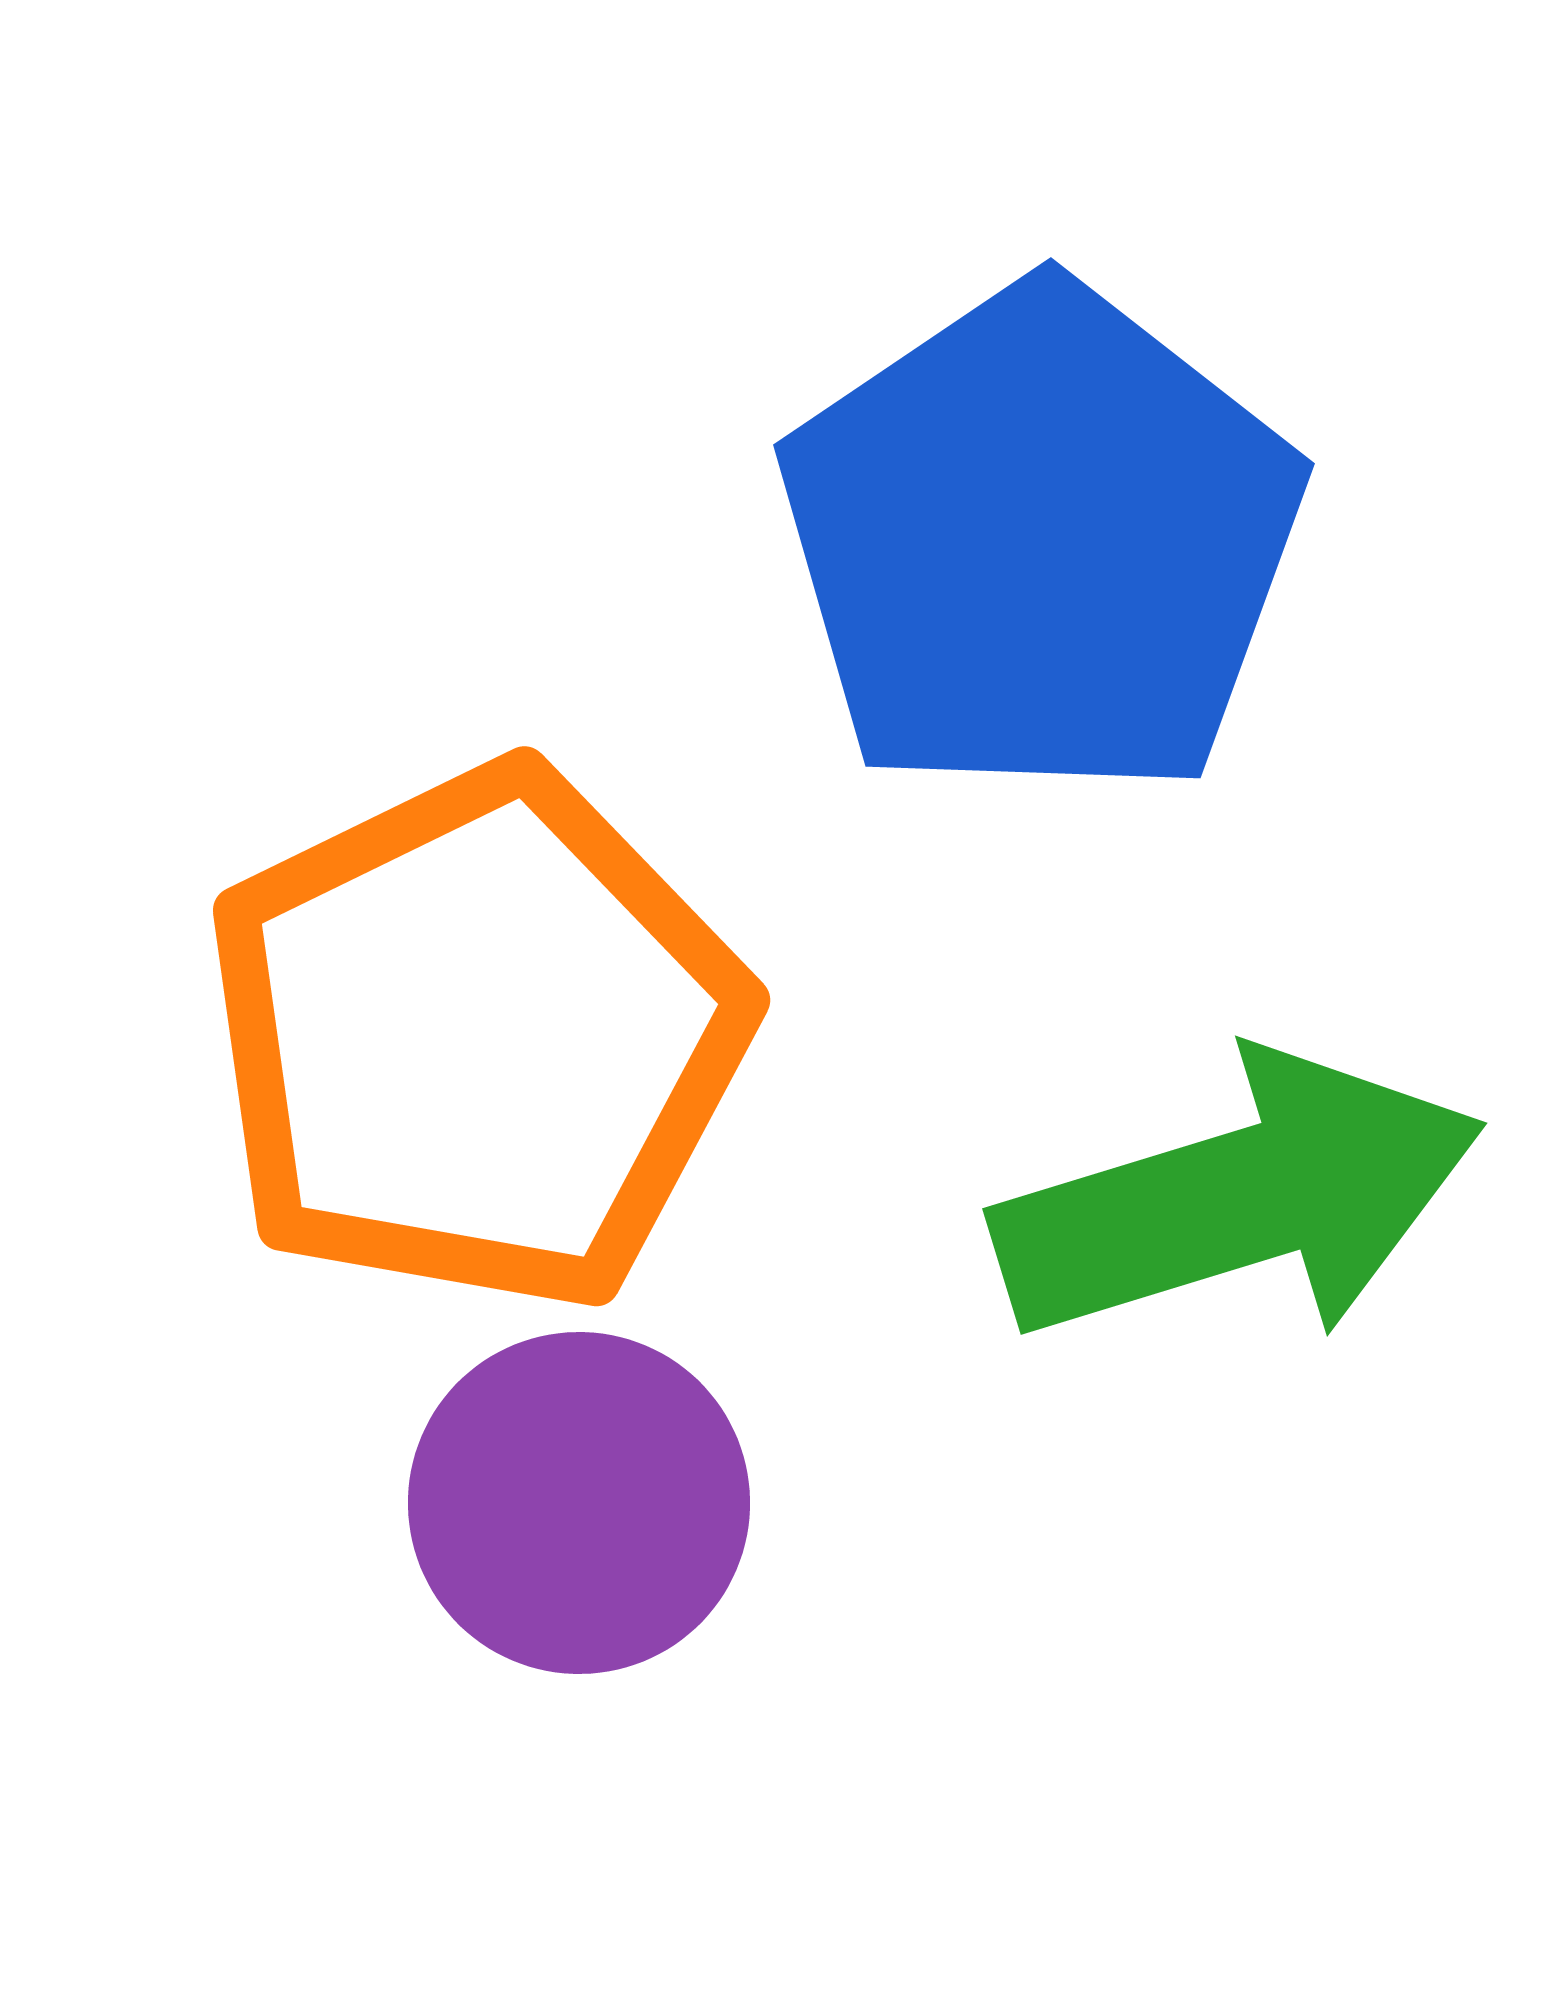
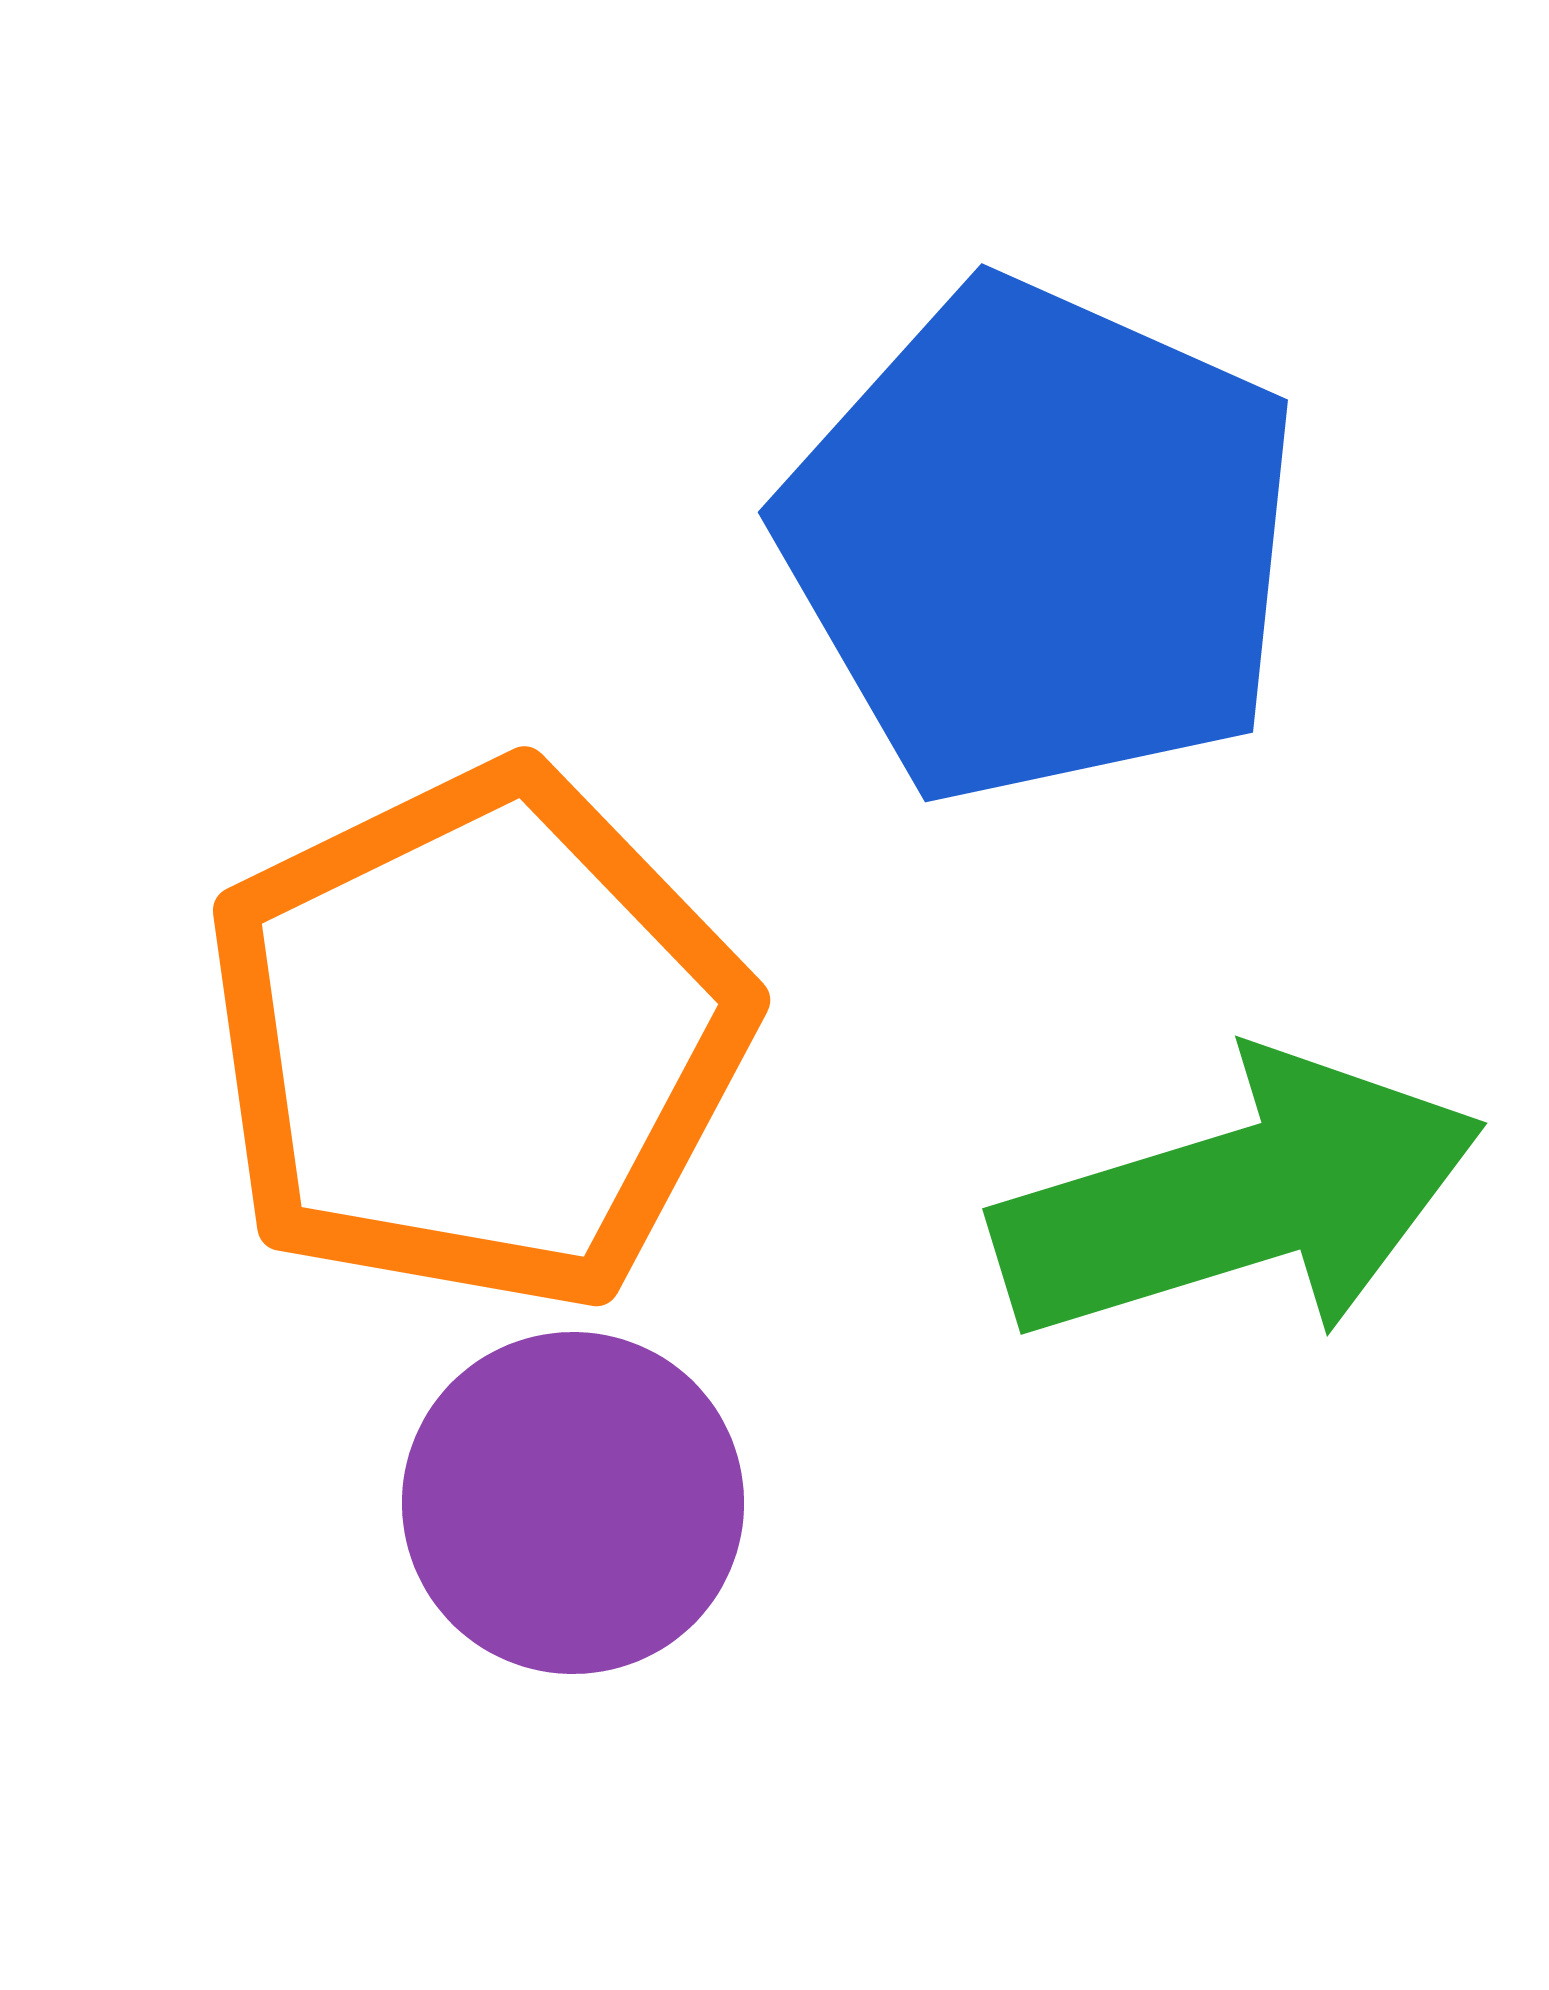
blue pentagon: rotated 14 degrees counterclockwise
purple circle: moved 6 px left
